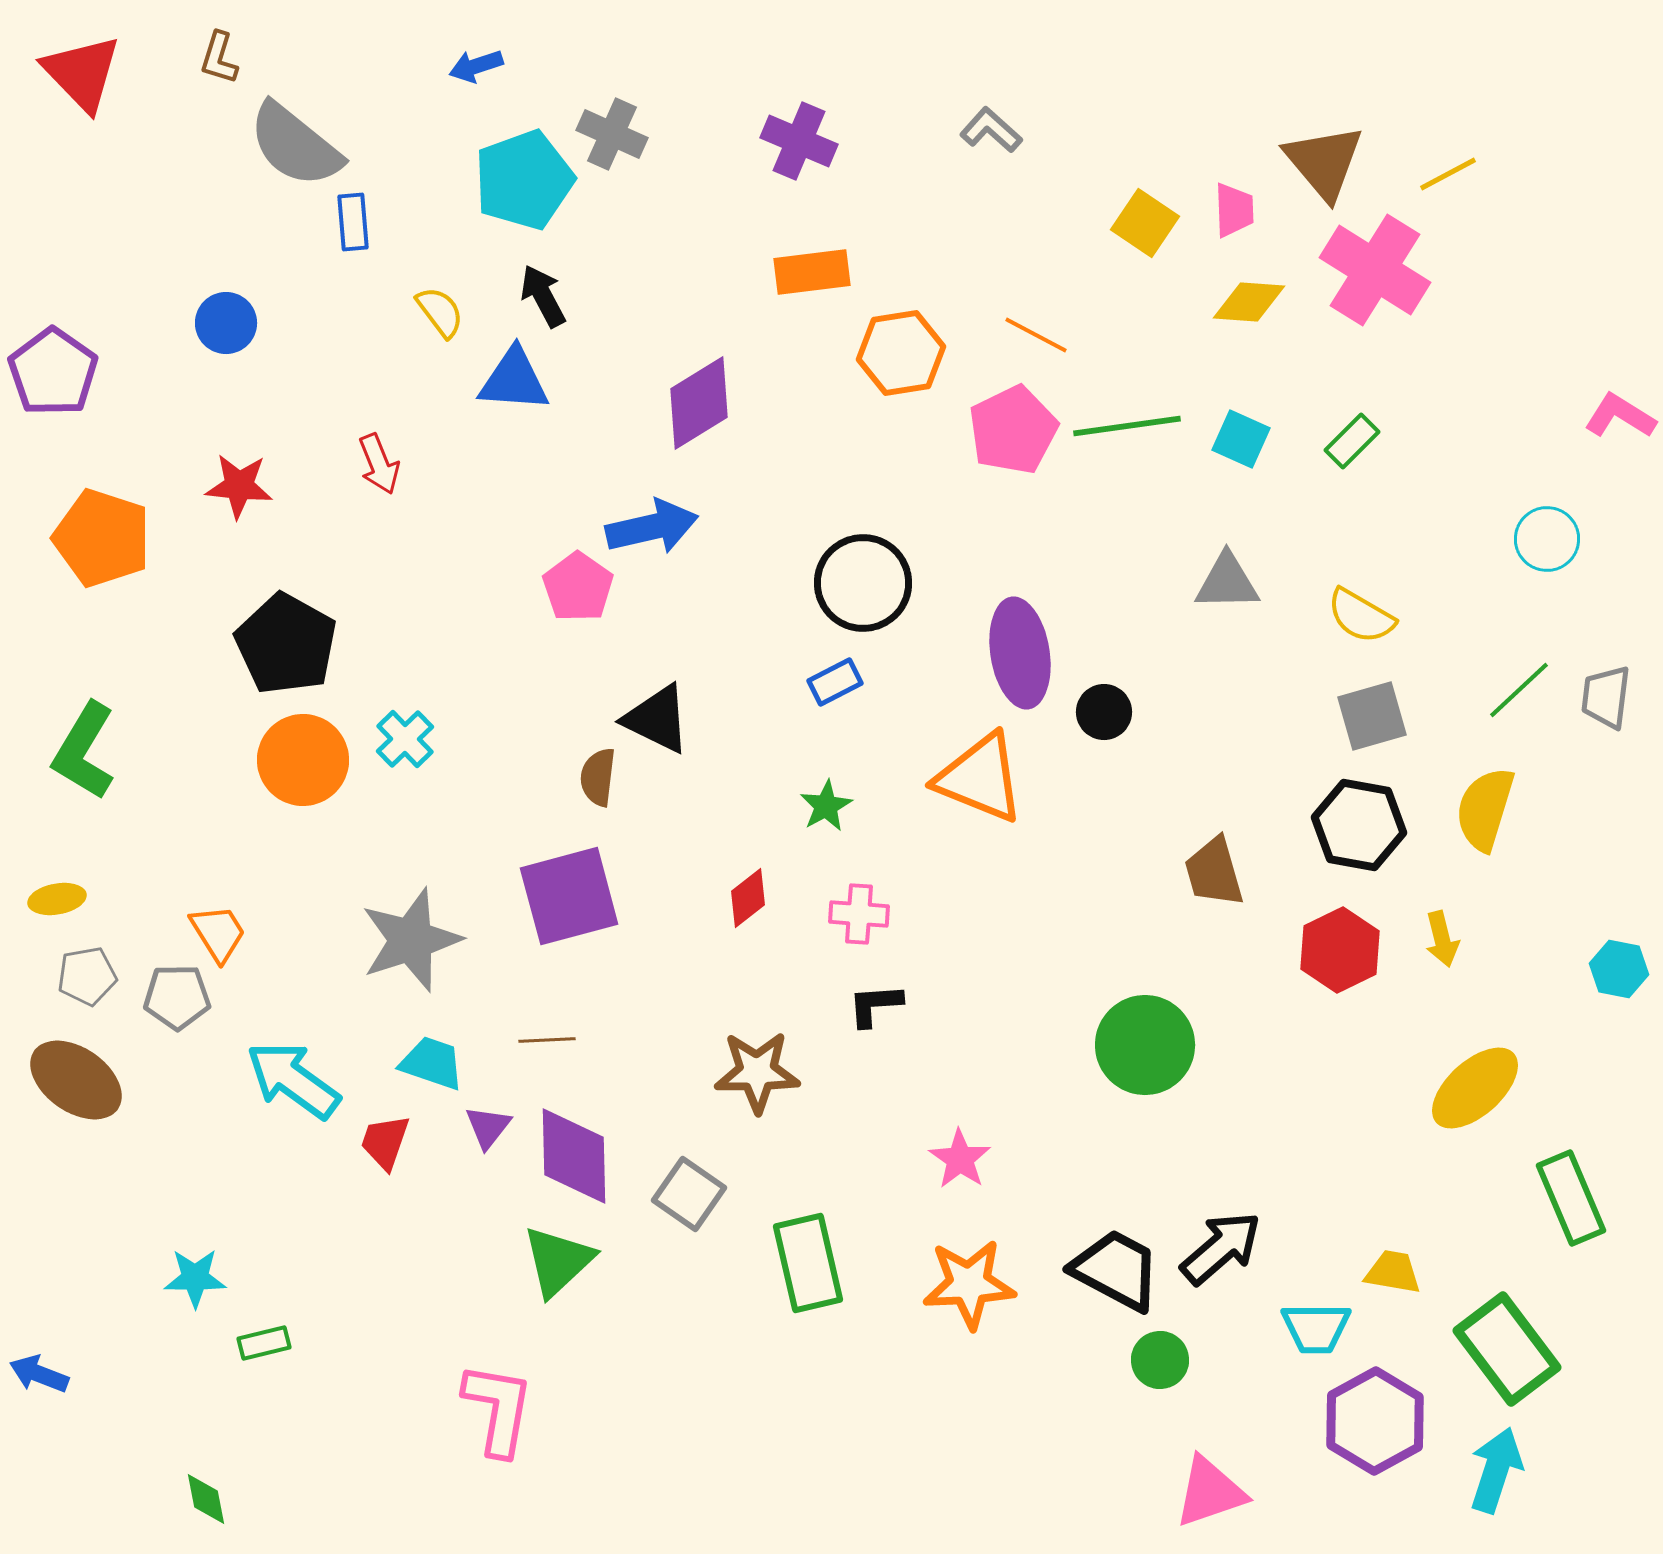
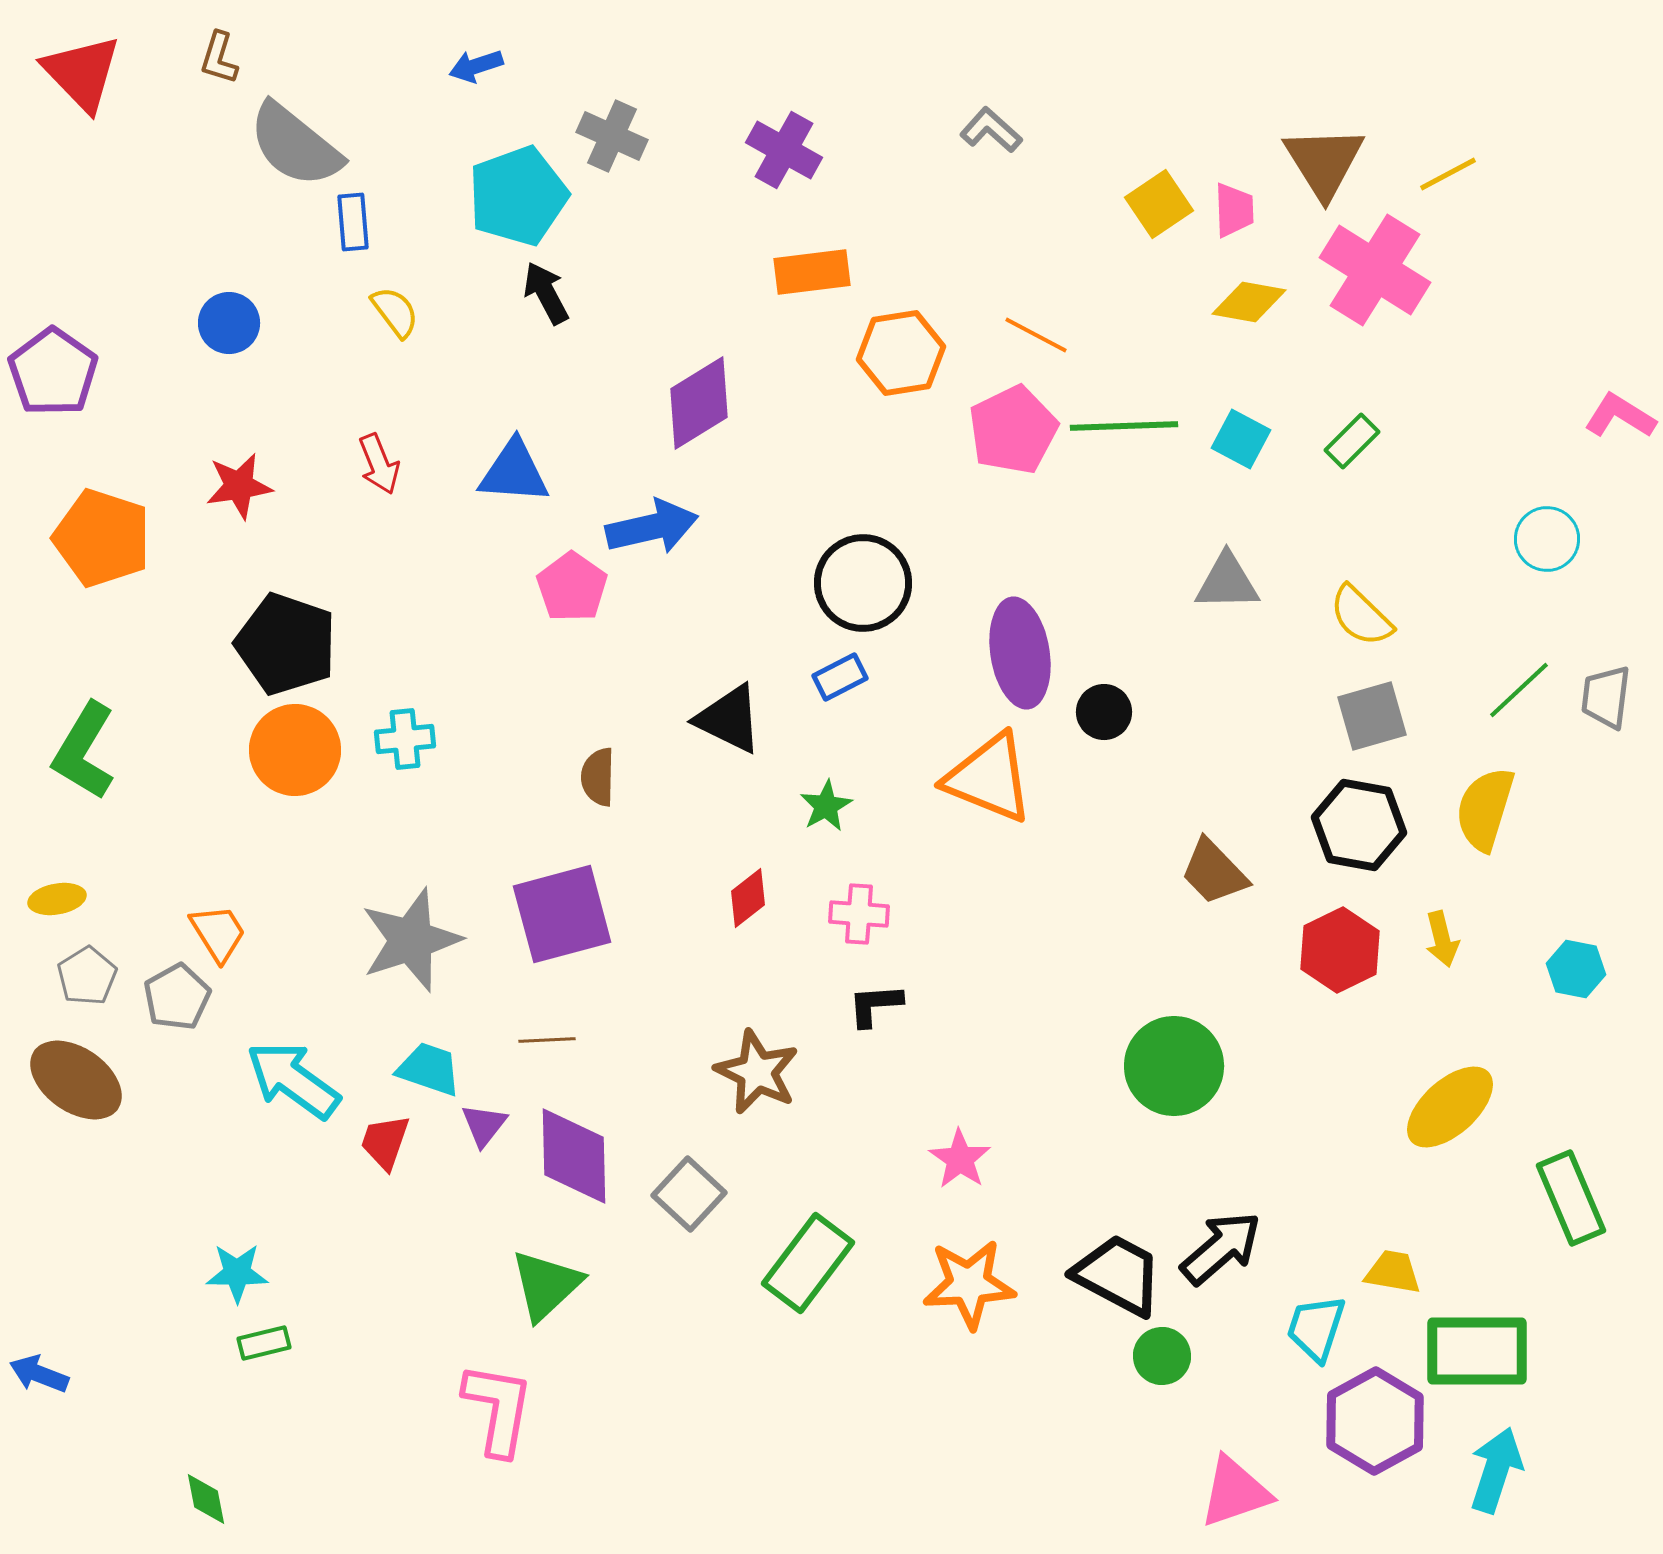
gray cross at (612, 134): moved 2 px down
purple cross at (799, 141): moved 15 px left, 9 px down; rotated 6 degrees clockwise
brown triangle at (1324, 162): rotated 8 degrees clockwise
cyan pentagon at (524, 180): moved 6 px left, 16 px down
yellow square at (1145, 223): moved 14 px right, 19 px up; rotated 22 degrees clockwise
black arrow at (543, 296): moved 3 px right, 3 px up
yellow diamond at (1249, 302): rotated 6 degrees clockwise
yellow semicircle at (440, 312): moved 45 px left
blue circle at (226, 323): moved 3 px right
blue triangle at (514, 380): moved 92 px down
green line at (1127, 426): moved 3 px left; rotated 6 degrees clockwise
cyan square at (1241, 439): rotated 4 degrees clockwise
red star at (239, 486): rotated 14 degrees counterclockwise
pink pentagon at (578, 587): moved 6 px left
yellow semicircle at (1361, 616): rotated 14 degrees clockwise
black pentagon at (286, 644): rotated 10 degrees counterclockwise
blue rectangle at (835, 682): moved 5 px right, 5 px up
black triangle at (657, 719): moved 72 px right
cyan cross at (405, 739): rotated 38 degrees clockwise
orange circle at (303, 760): moved 8 px left, 10 px up
brown semicircle at (598, 777): rotated 6 degrees counterclockwise
orange triangle at (980, 778): moved 9 px right
brown trapezoid at (1214, 872): rotated 28 degrees counterclockwise
purple square at (569, 896): moved 7 px left, 18 px down
cyan hexagon at (1619, 969): moved 43 px left
gray pentagon at (87, 976): rotated 22 degrees counterclockwise
gray pentagon at (177, 997): rotated 28 degrees counterclockwise
green circle at (1145, 1045): moved 29 px right, 21 px down
cyan trapezoid at (432, 1063): moved 3 px left, 6 px down
brown star at (757, 1072): rotated 26 degrees clockwise
yellow ellipse at (1475, 1088): moved 25 px left, 19 px down
purple triangle at (488, 1127): moved 4 px left, 2 px up
gray square at (689, 1194): rotated 8 degrees clockwise
green triangle at (558, 1261): moved 12 px left, 24 px down
green rectangle at (808, 1263): rotated 50 degrees clockwise
black trapezoid at (1116, 1270): moved 2 px right, 5 px down
cyan star at (195, 1278): moved 42 px right, 5 px up
cyan trapezoid at (1316, 1328): rotated 108 degrees clockwise
green rectangle at (1507, 1349): moved 30 px left, 2 px down; rotated 53 degrees counterclockwise
green circle at (1160, 1360): moved 2 px right, 4 px up
pink triangle at (1210, 1492): moved 25 px right
